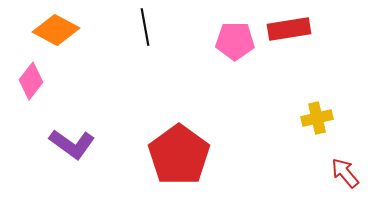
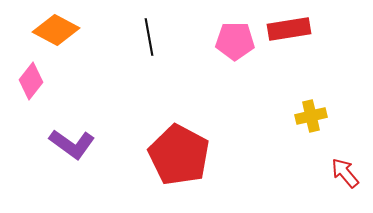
black line: moved 4 px right, 10 px down
yellow cross: moved 6 px left, 2 px up
red pentagon: rotated 8 degrees counterclockwise
